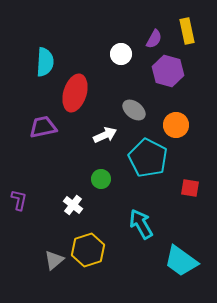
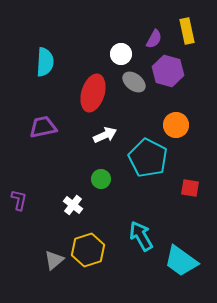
red ellipse: moved 18 px right
gray ellipse: moved 28 px up
cyan arrow: moved 12 px down
